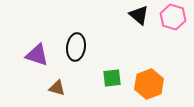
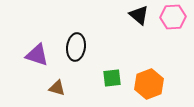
pink hexagon: rotated 20 degrees counterclockwise
